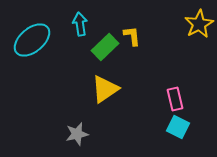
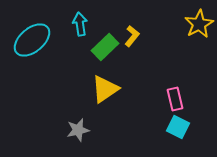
yellow L-shape: rotated 45 degrees clockwise
gray star: moved 1 px right, 4 px up
